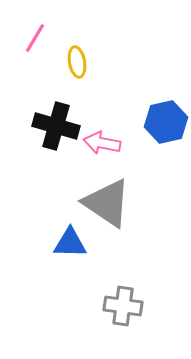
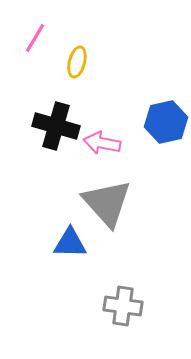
yellow ellipse: rotated 24 degrees clockwise
gray triangle: rotated 14 degrees clockwise
